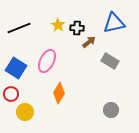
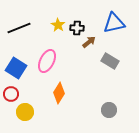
gray circle: moved 2 px left
